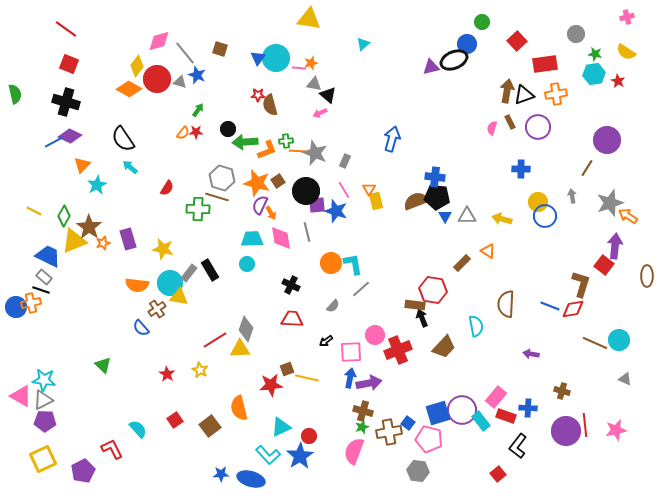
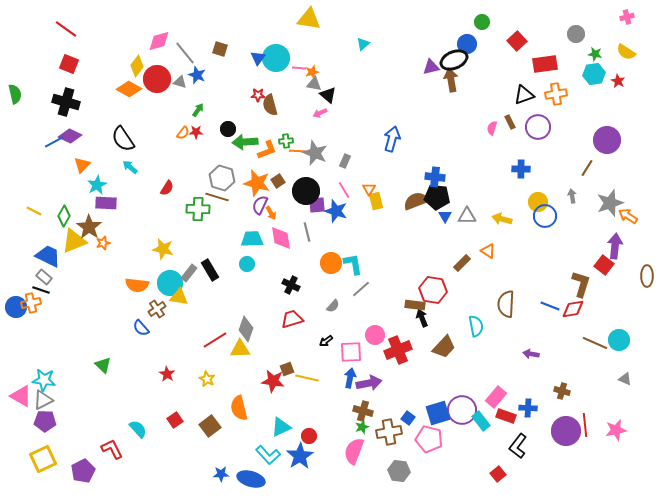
orange star at (311, 63): moved 1 px right, 9 px down
brown arrow at (507, 91): moved 56 px left, 11 px up; rotated 20 degrees counterclockwise
purple rectangle at (128, 239): moved 22 px left, 36 px up; rotated 70 degrees counterclockwise
red trapezoid at (292, 319): rotated 20 degrees counterclockwise
yellow star at (200, 370): moved 7 px right, 9 px down
red star at (271, 385): moved 2 px right, 4 px up; rotated 15 degrees clockwise
blue square at (408, 423): moved 5 px up
gray hexagon at (418, 471): moved 19 px left
